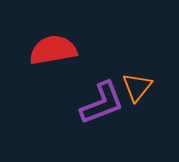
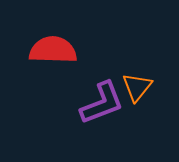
red semicircle: rotated 12 degrees clockwise
